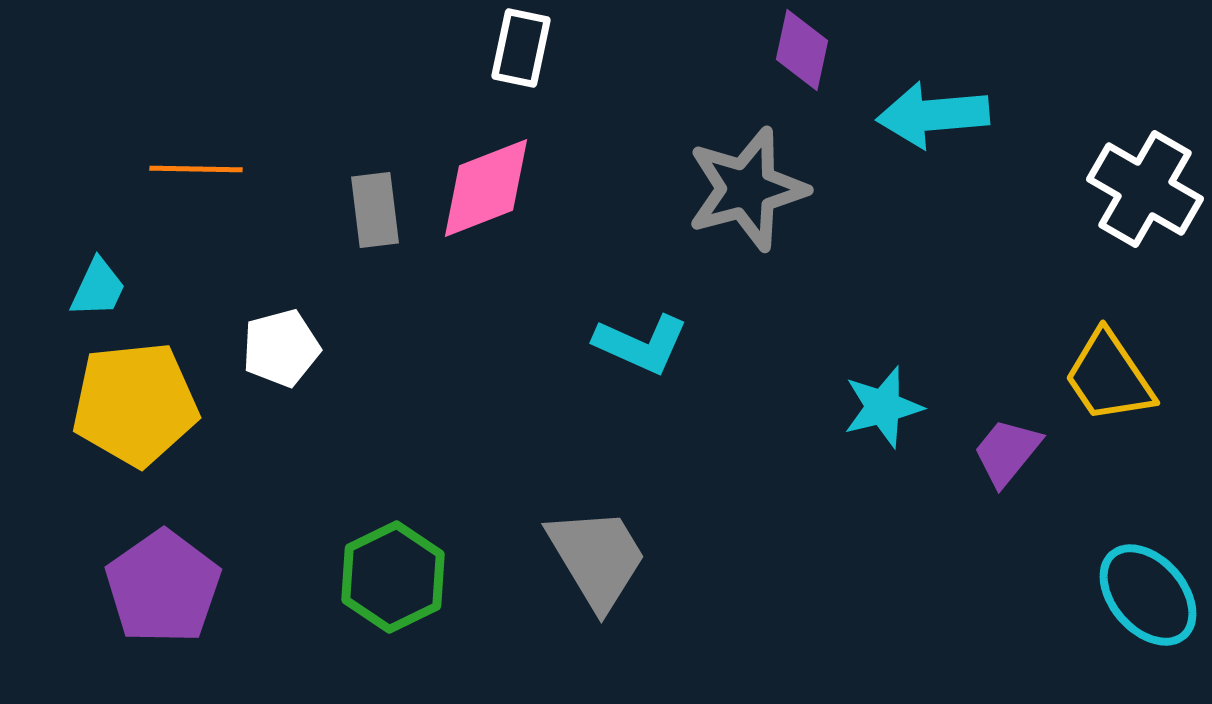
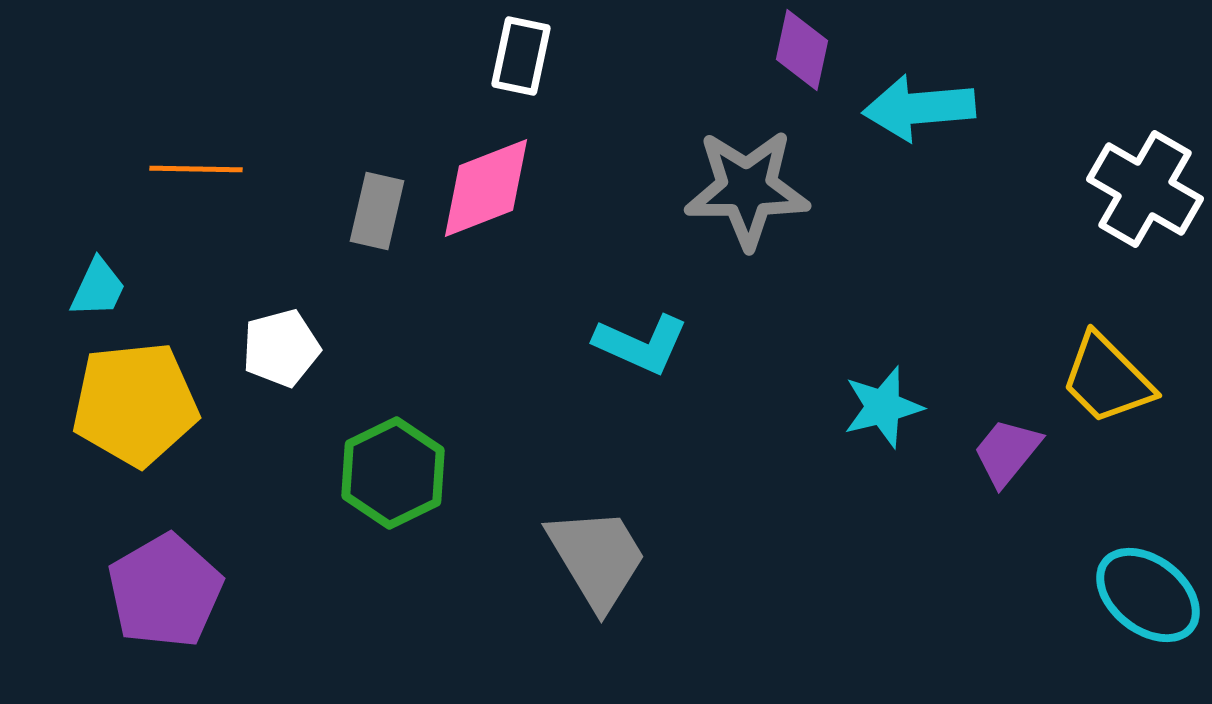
white rectangle: moved 8 px down
cyan arrow: moved 14 px left, 7 px up
gray star: rotated 15 degrees clockwise
gray rectangle: moved 2 px right, 1 px down; rotated 20 degrees clockwise
yellow trapezoid: moved 2 px left, 2 px down; rotated 11 degrees counterclockwise
green hexagon: moved 104 px up
purple pentagon: moved 2 px right, 4 px down; rotated 5 degrees clockwise
cyan ellipse: rotated 11 degrees counterclockwise
